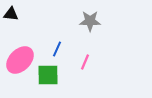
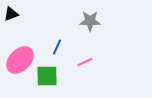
black triangle: rotated 28 degrees counterclockwise
blue line: moved 2 px up
pink line: rotated 42 degrees clockwise
green square: moved 1 px left, 1 px down
